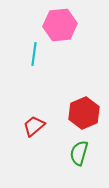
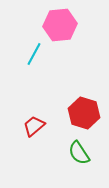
cyan line: rotated 20 degrees clockwise
red hexagon: rotated 20 degrees counterclockwise
green semicircle: rotated 50 degrees counterclockwise
